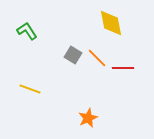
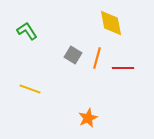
orange line: rotated 60 degrees clockwise
